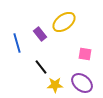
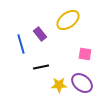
yellow ellipse: moved 4 px right, 2 px up
blue line: moved 4 px right, 1 px down
black line: rotated 63 degrees counterclockwise
yellow star: moved 4 px right
